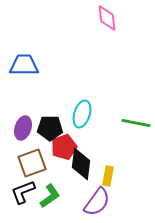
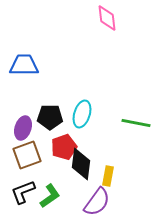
black pentagon: moved 11 px up
brown square: moved 5 px left, 8 px up
